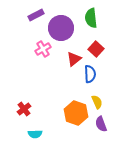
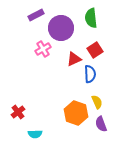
red square: moved 1 px left, 1 px down; rotated 14 degrees clockwise
red triangle: rotated 14 degrees clockwise
red cross: moved 6 px left, 3 px down
